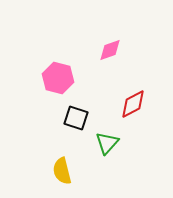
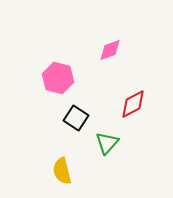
black square: rotated 15 degrees clockwise
